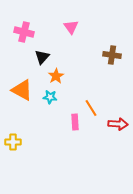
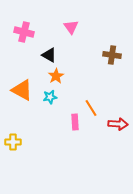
black triangle: moved 7 px right, 2 px up; rotated 42 degrees counterclockwise
cyan star: rotated 16 degrees counterclockwise
